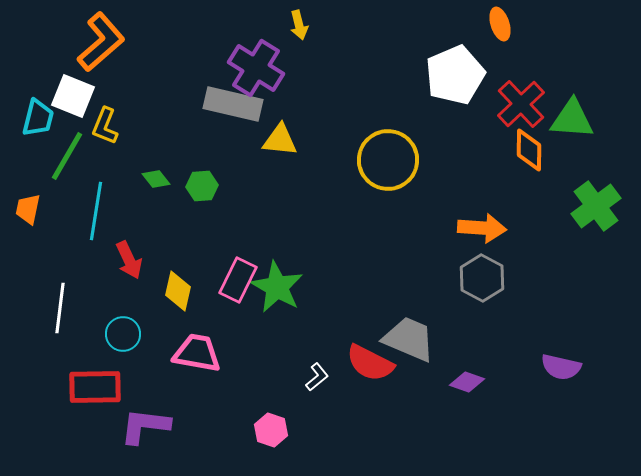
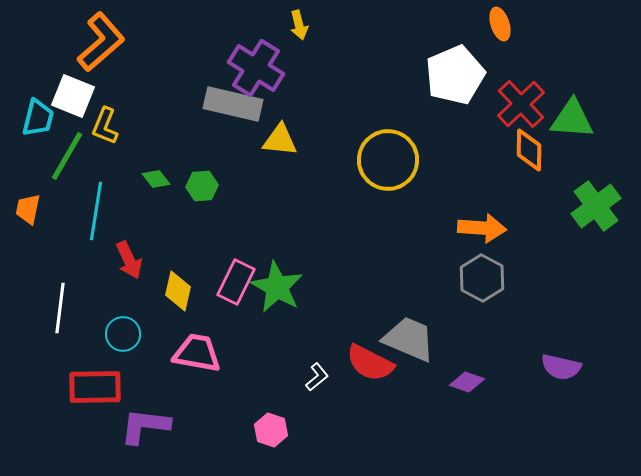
pink rectangle: moved 2 px left, 2 px down
